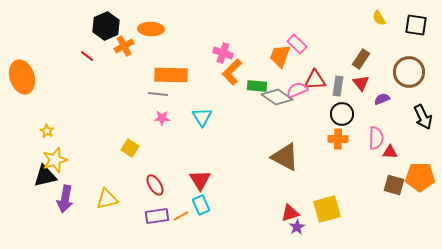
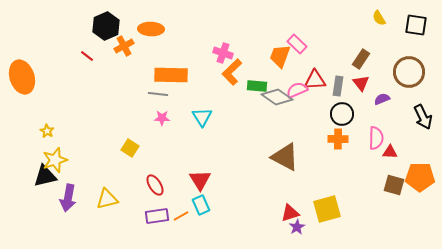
purple arrow at (65, 199): moved 3 px right, 1 px up
